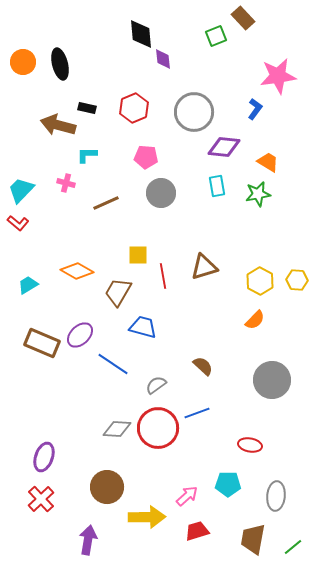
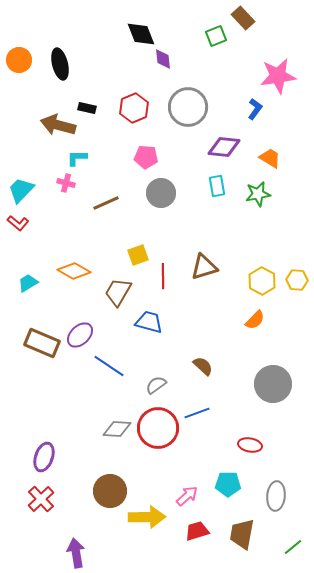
black diamond at (141, 34): rotated 16 degrees counterclockwise
orange circle at (23, 62): moved 4 px left, 2 px up
gray circle at (194, 112): moved 6 px left, 5 px up
cyan L-shape at (87, 155): moved 10 px left, 3 px down
orange trapezoid at (268, 162): moved 2 px right, 4 px up
yellow square at (138, 255): rotated 20 degrees counterclockwise
orange diamond at (77, 271): moved 3 px left
red line at (163, 276): rotated 10 degrees clockwise
yellow hexagon at (260, 281): moved 2 px right
cyan trapezoid at (28, 285): moved 2 px up
blue trapezoid at (143, 327): moved 6 px right, 5 px up
blue line at (113, 364): moved 4 px left, 2 px down
gray circle at (272, 380): moved 1 px right, 4 px down
brown circle at (107, 487): moved 3 px right, 4 px down
brown trapezoid at (253, 539): moved 11 px left, 5 px up
purple arrow at (88, 540): moved 12 px left, 13 px down; rotated 20 degrees counterclockwise
